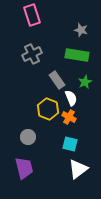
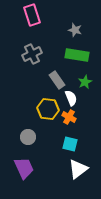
gray star: moved 6 px left
yellow hexagon: rotated 15 degrees counterclockwise
purple trapezoid: rotated 10 degrees counterclockwise
